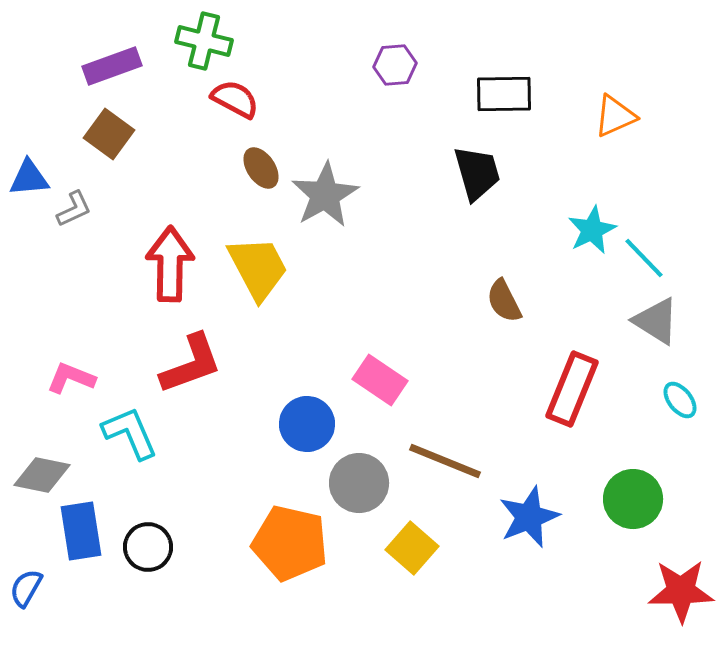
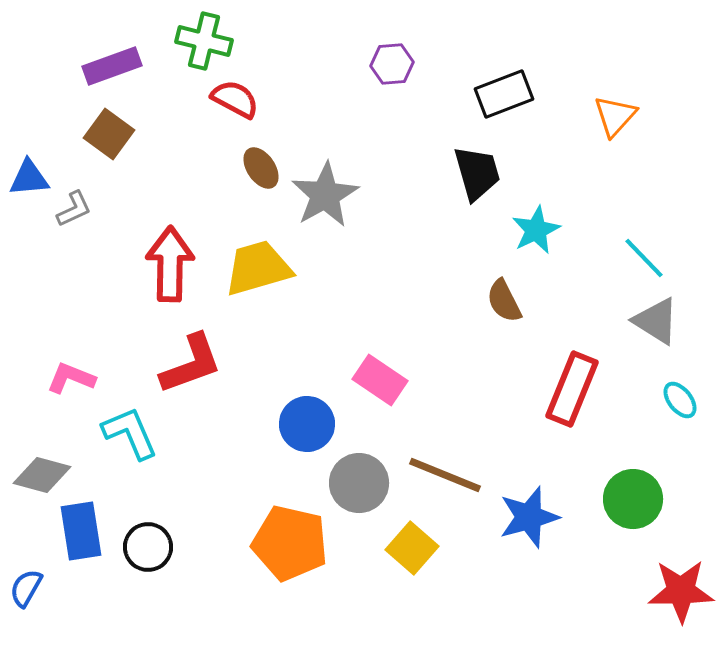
purple hexagon: moved 3 px left, 1 px up
black rectangle: rotated 20 degrees counterclockwise
orange triangle: rotated 24 degrees counterclockwise
cyan star: moved 56 px left
yellow trapezoid: rotated 78 degrees counterclockwise
brown line: moved 14 px down
gray diamond: rotated 4 degrees clockwise
blue star: rotated 6 degrees clockwise
